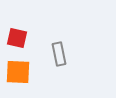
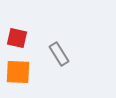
gray rectangle: rotated 20 degrees counterclockwise
